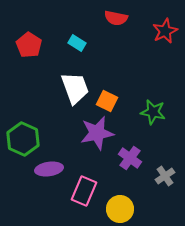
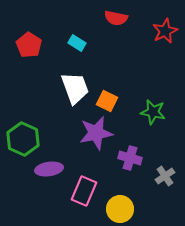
purple star: moved 1 px left
purple cross: rotated 20 degrees counterclockwise
